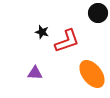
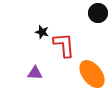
red L-shape: moved 3 px left, 4 px down; rotated 76 degrees counterclockwise
